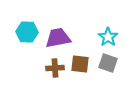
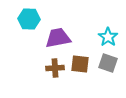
cyan hexagon: moved 2 px right, 13 px up
